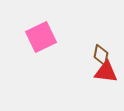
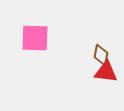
pink square: moved 6 px left, 1 px down; rotated 28 degrees clockwise
